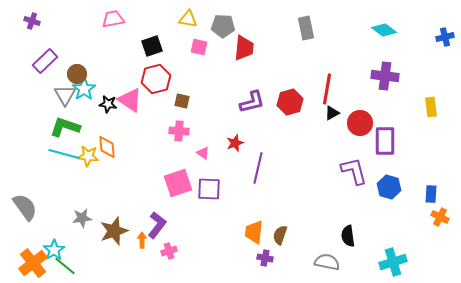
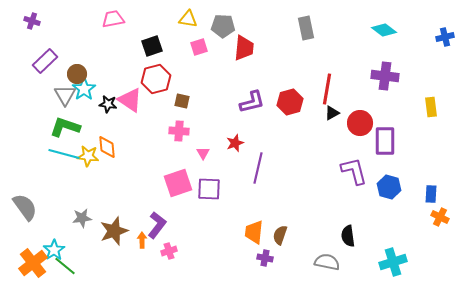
pink square at (199, 47): rotated 30 degrees counterclockwise
pink triangle at (203, 153): rotated 24 degrees clockwise
